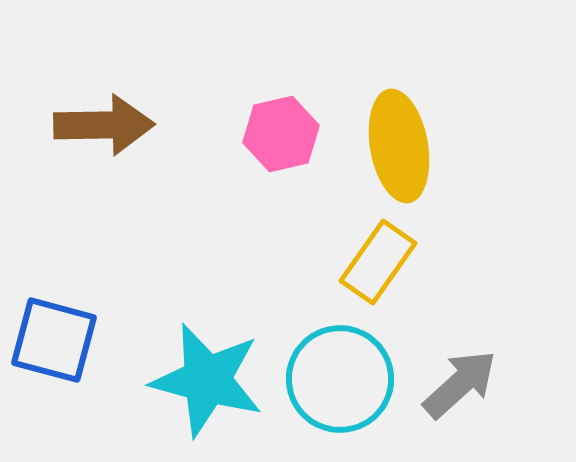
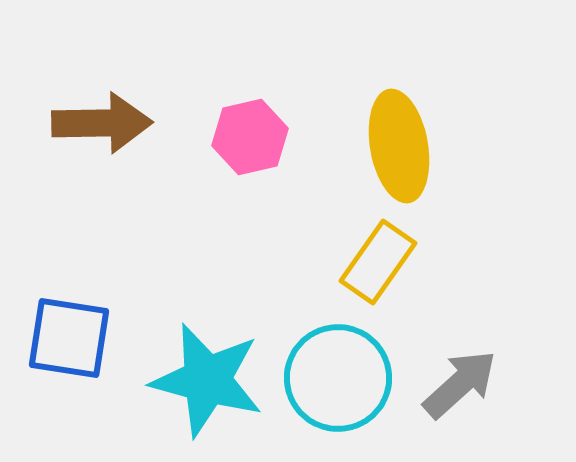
brown arrow: moved 2 px left, 2 px up
pink hexagon: moved 31 px left, 3 px down
blue square: moved 15 px right, 2 px up; rotated 6 degrees counterclockwise
cyan circle: moved 2 px left, 1 px up
